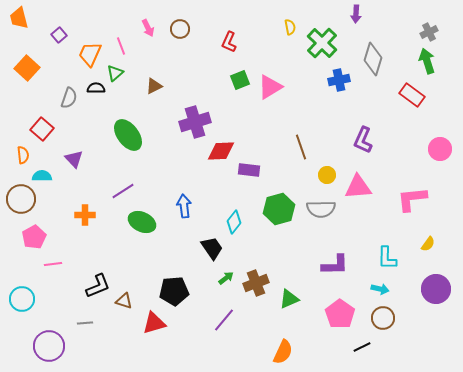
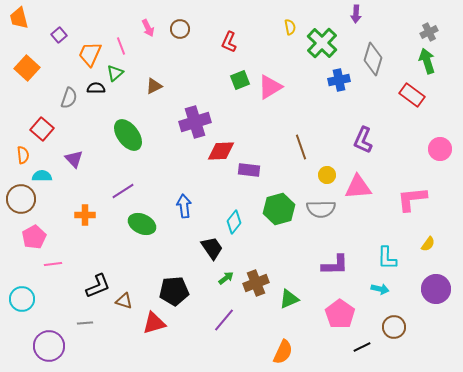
green ellipse at (142, 222): moved 2 px down
brown circle at (383, 318): moved 11 px right, 9 px down
